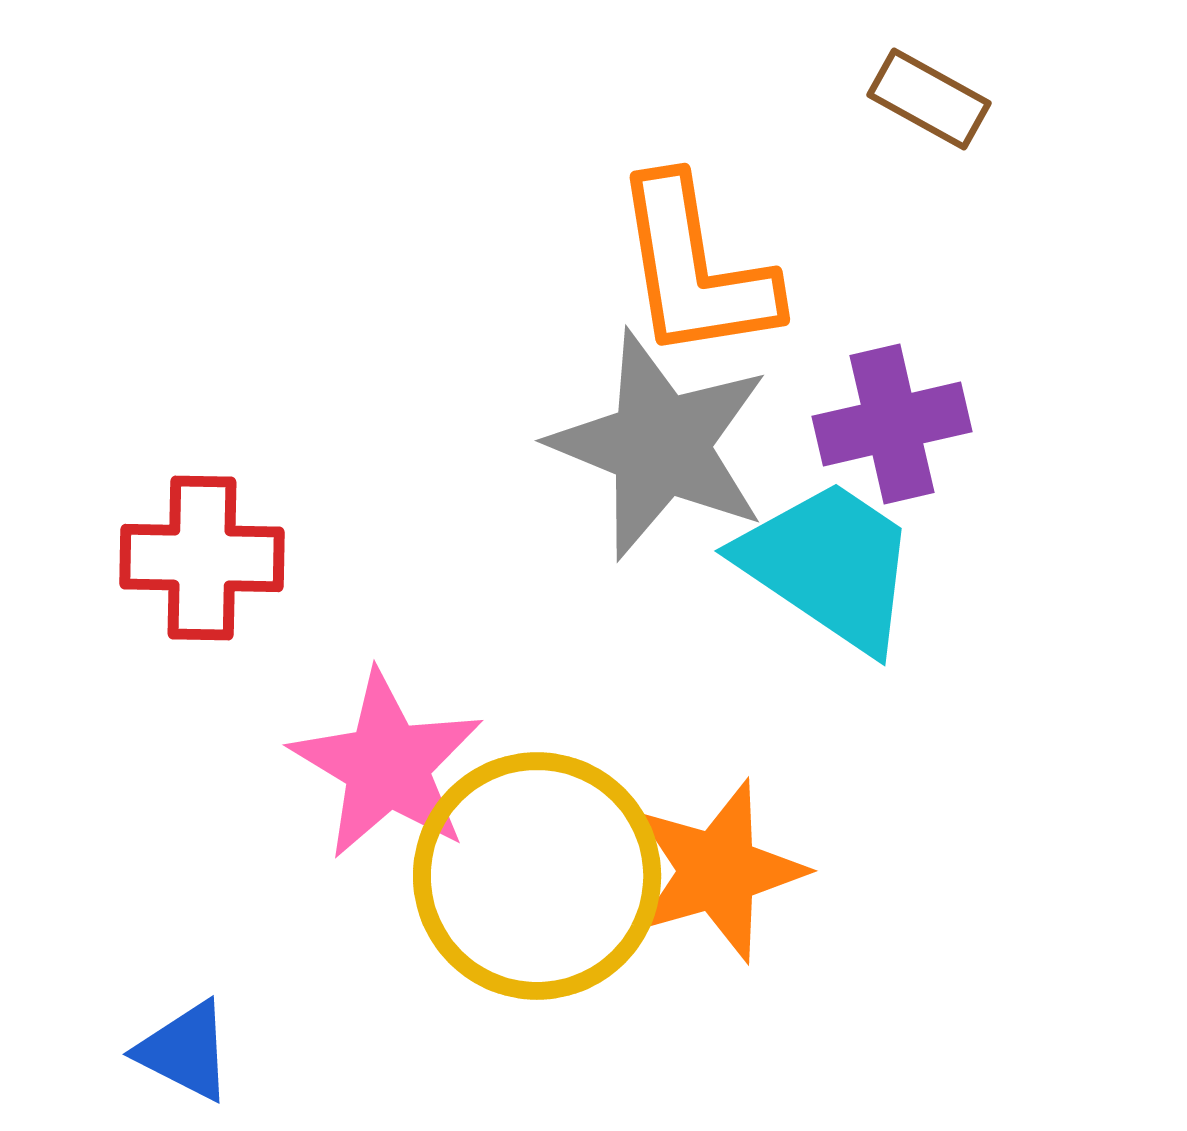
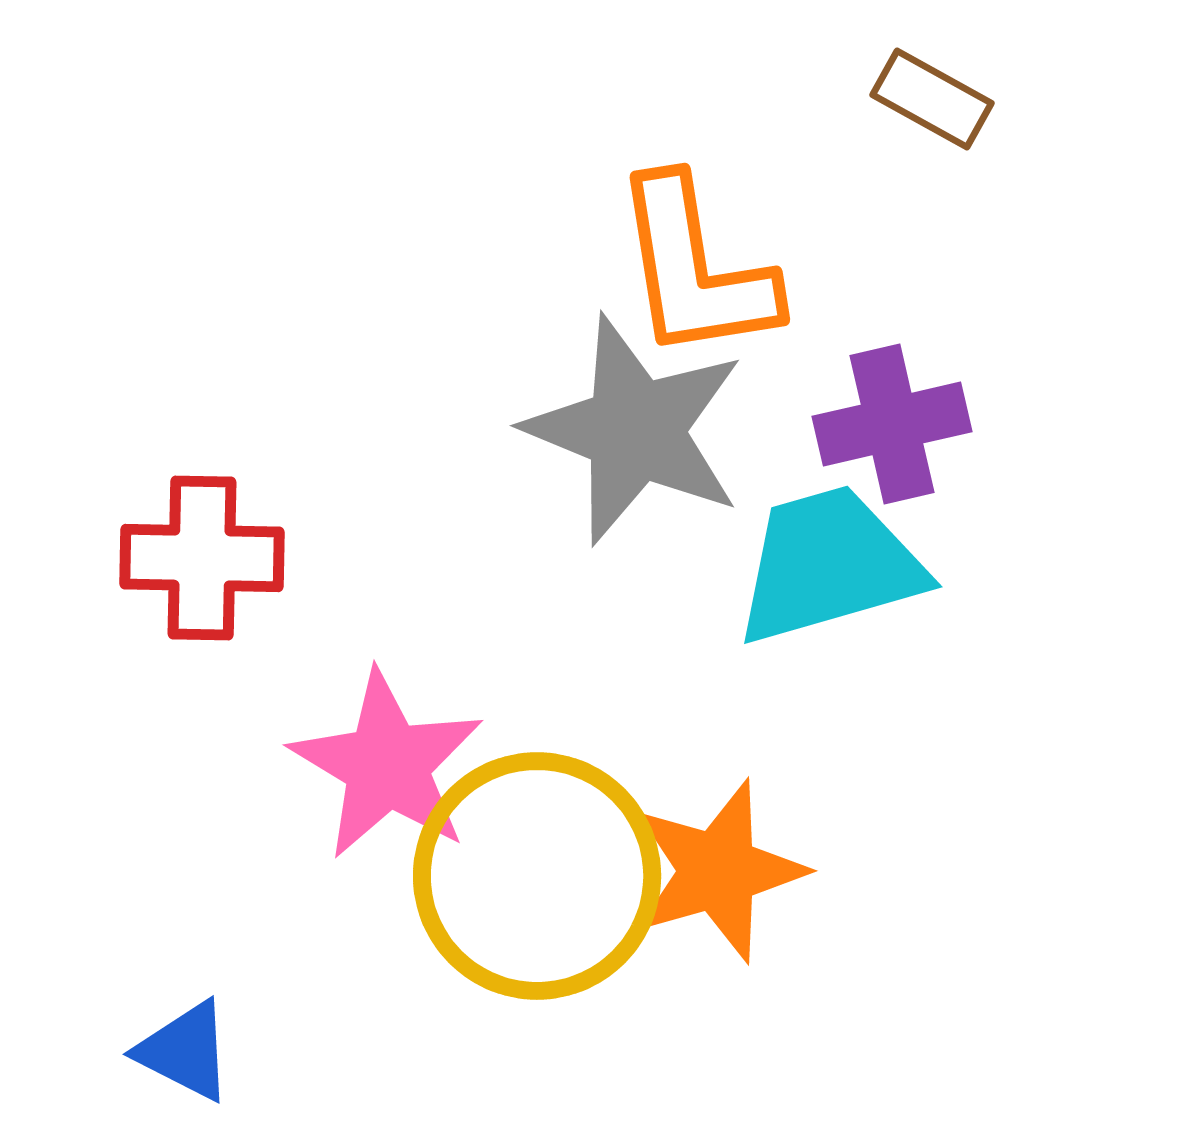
brown rectangle: moved 3 px right
gray star: moved 25 px left, 15 px up
cyan trapezoid: rotated 50 degrees counterclockwise
